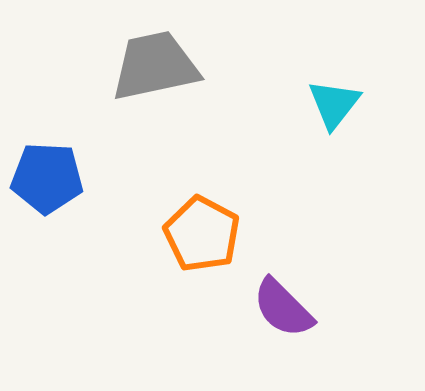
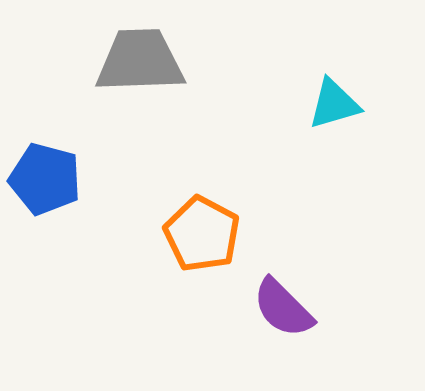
gray trapezoid: moved 15 px left, 5 px up; rotated 10 degrees clockwise
cyan triangle: rotated 36 degrees clockwise
blue pentagon: moved 2 px left, 1 px down; rotated 12 degrees clockwise
